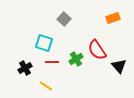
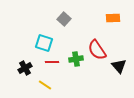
orange rectangle: rotated 16 degrees clockwise
green cross: rotated 24 degrees clockwise
yellow line: moved 1 px left, 1 px up
